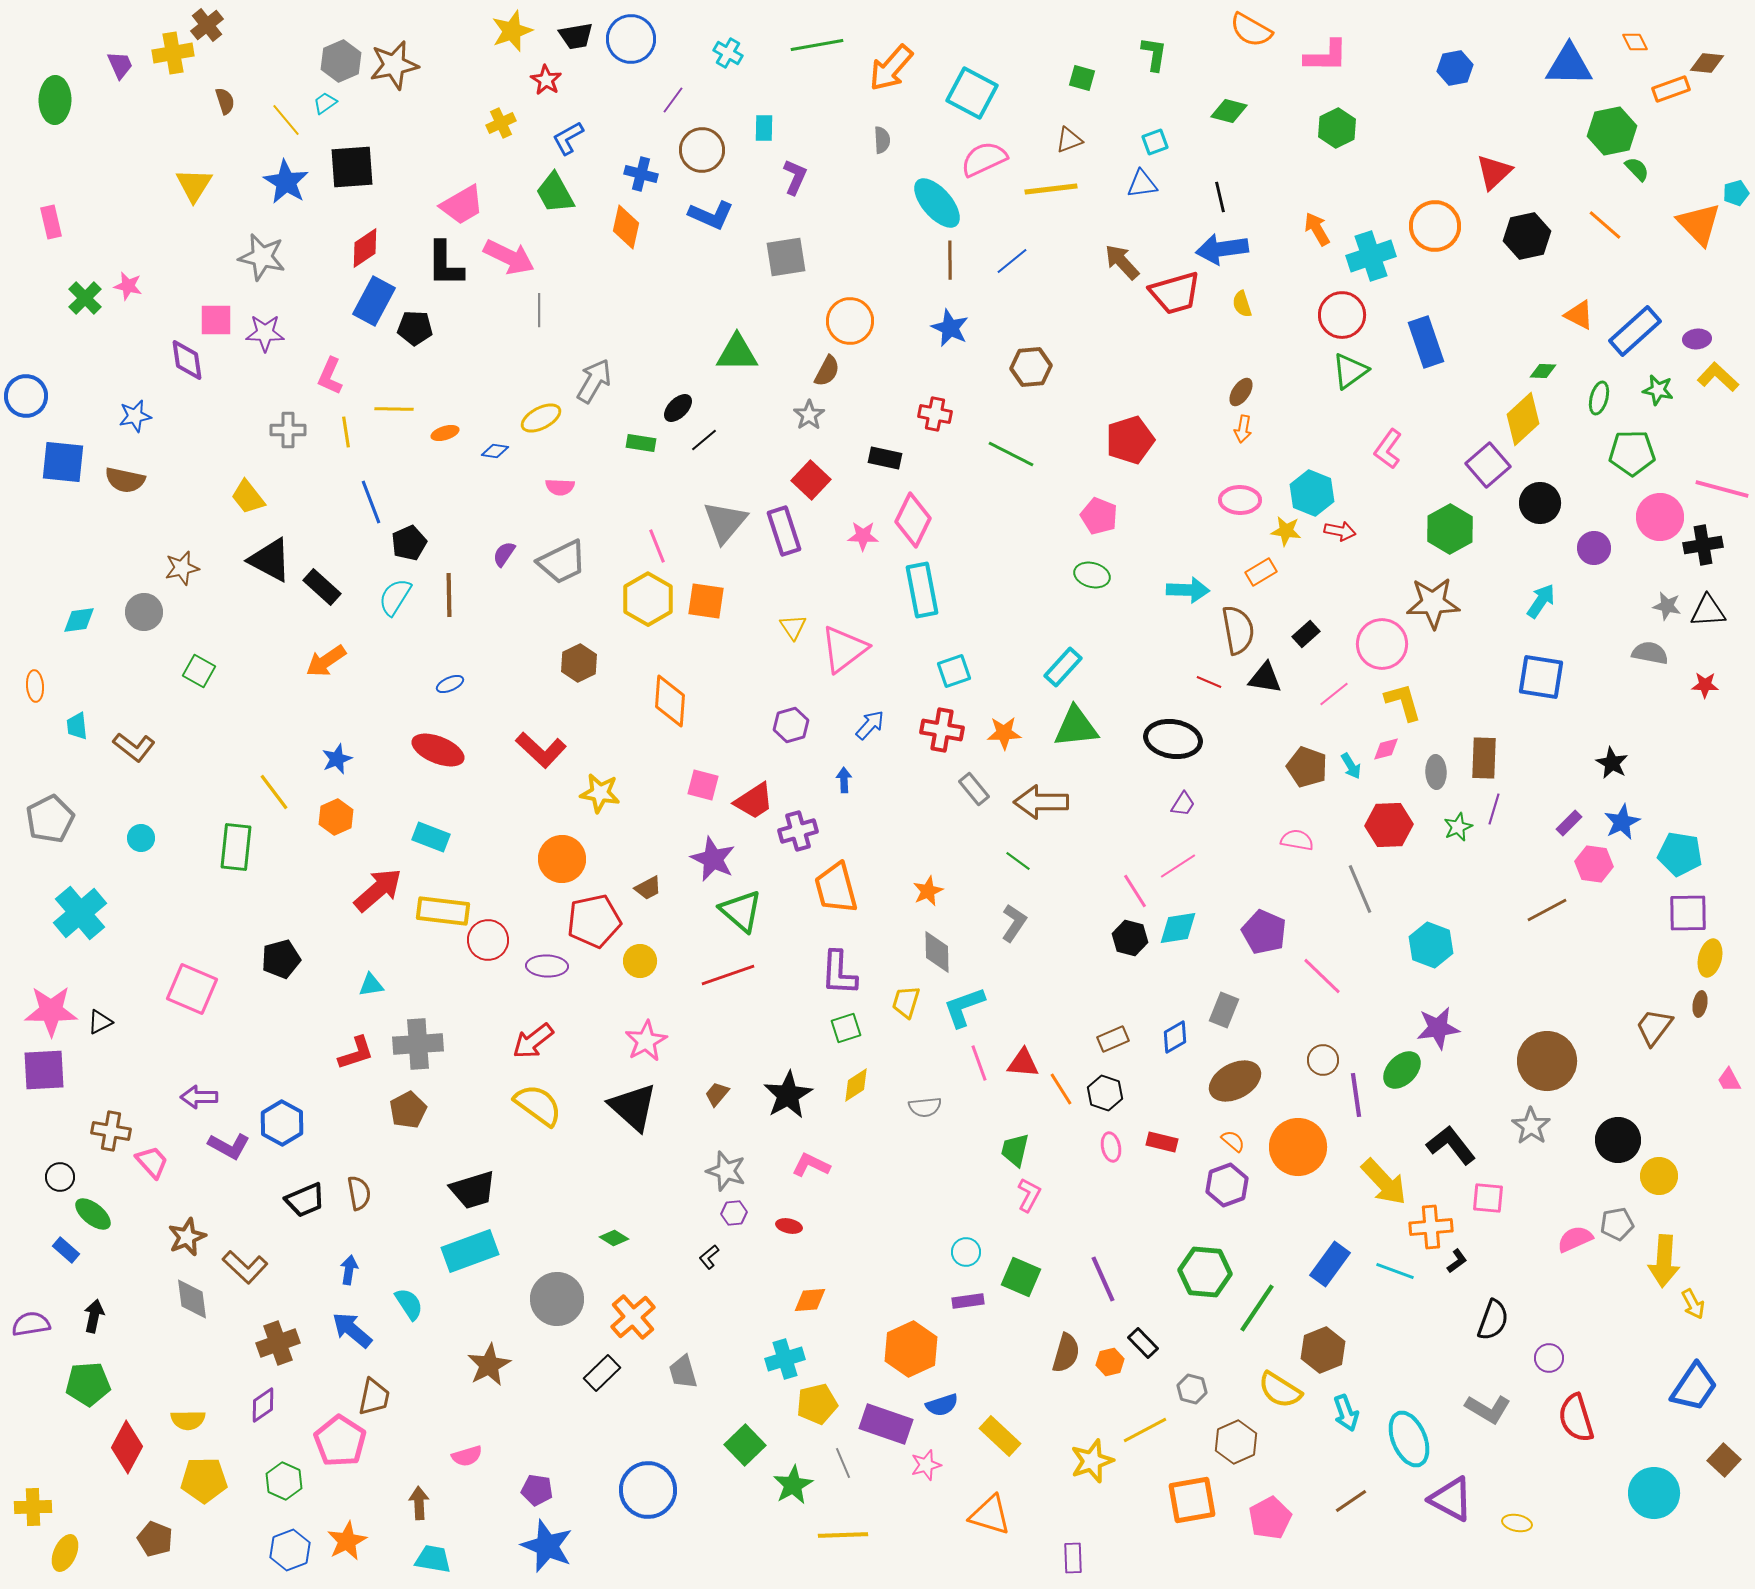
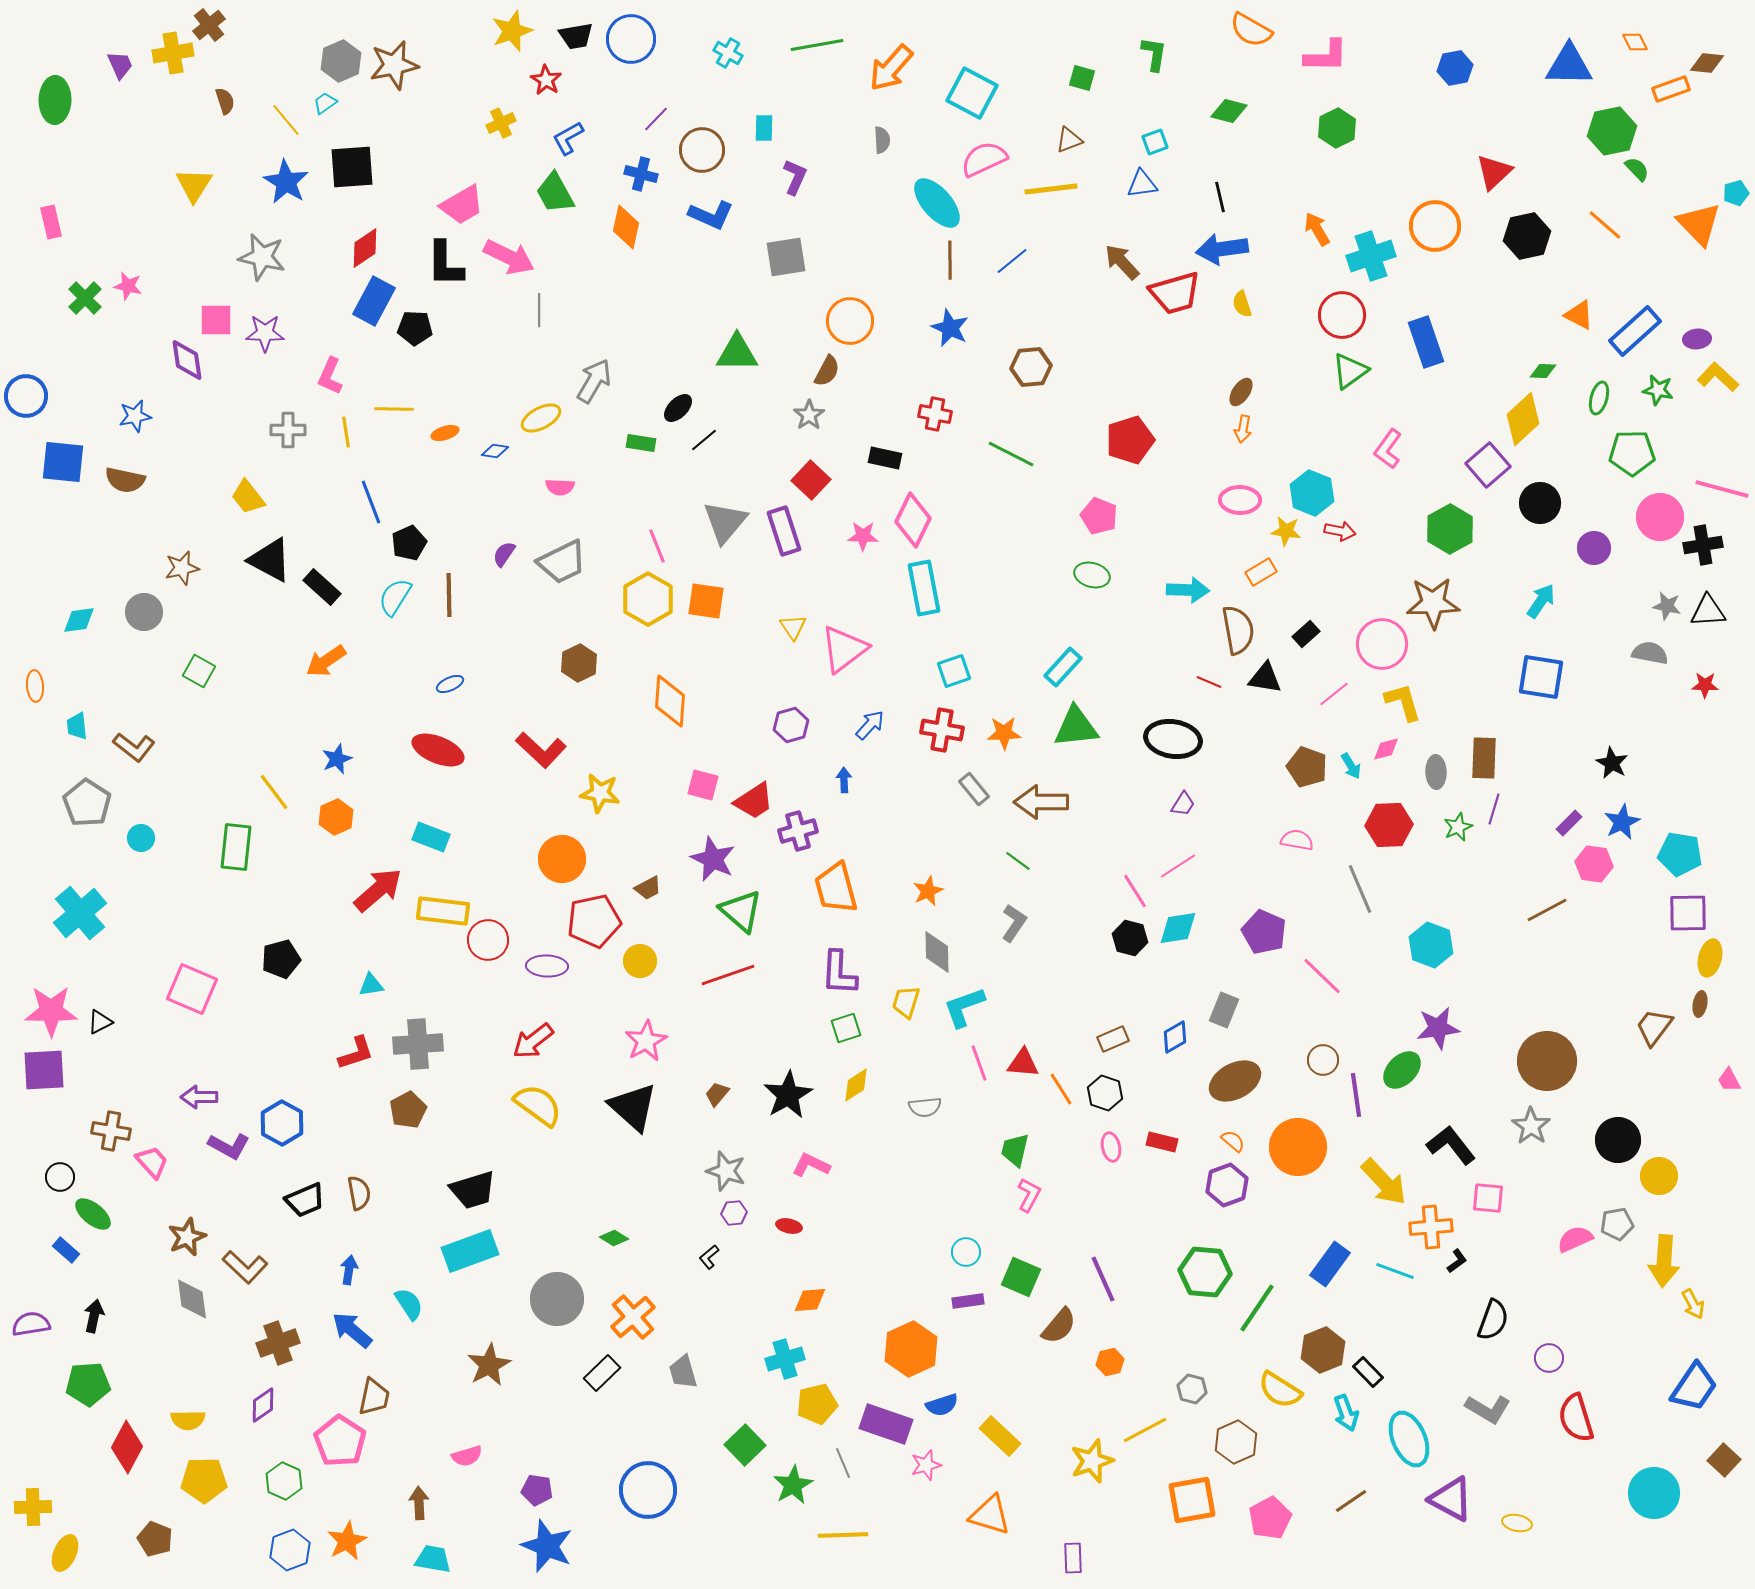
brown cross at (207, 25): moved 2 px right
purple line at (673, 100): moved 17 px left, 19 px down; rotated 8 degrees clockwise
cyan rectangle at (922, 590): moved 2 px right, 2 px up
gray pentagon at (50, 819): moved 37 px right, 16 px up; rotated 12 degrees counterclockwise
black rectangle at (1143, 1343): moved 225 px right, 29 px down
brown semicircle at (1066, 1353): moved 7 px left, 27 px up; rotated 24 degrees clockwise
